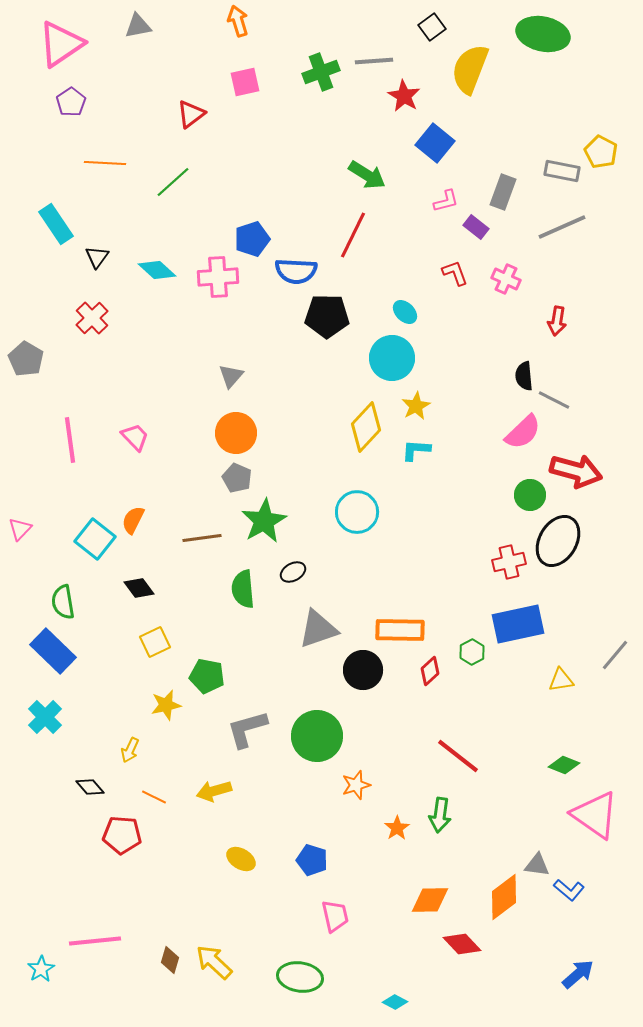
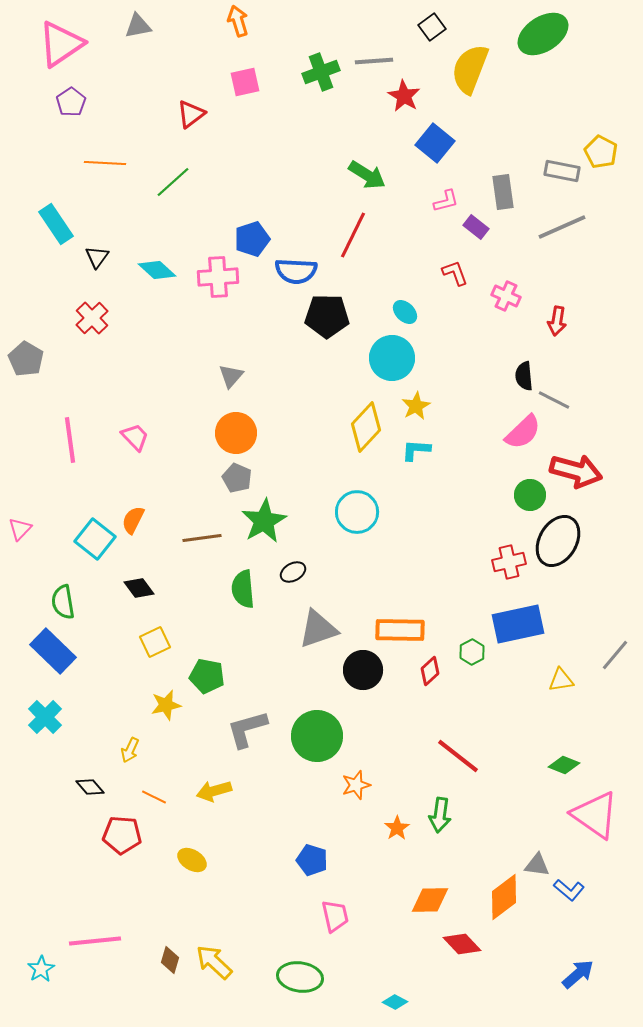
green ellipse at (543, 34): rotated 45 degrees counterclockwise
gray rectangle at (503, 192): rotated 28 degrees counterclockwise
pink cross at (506, 279): moved 17 px down
yellow ellipse at (241, 859): moved 49 px left, 1 px down
